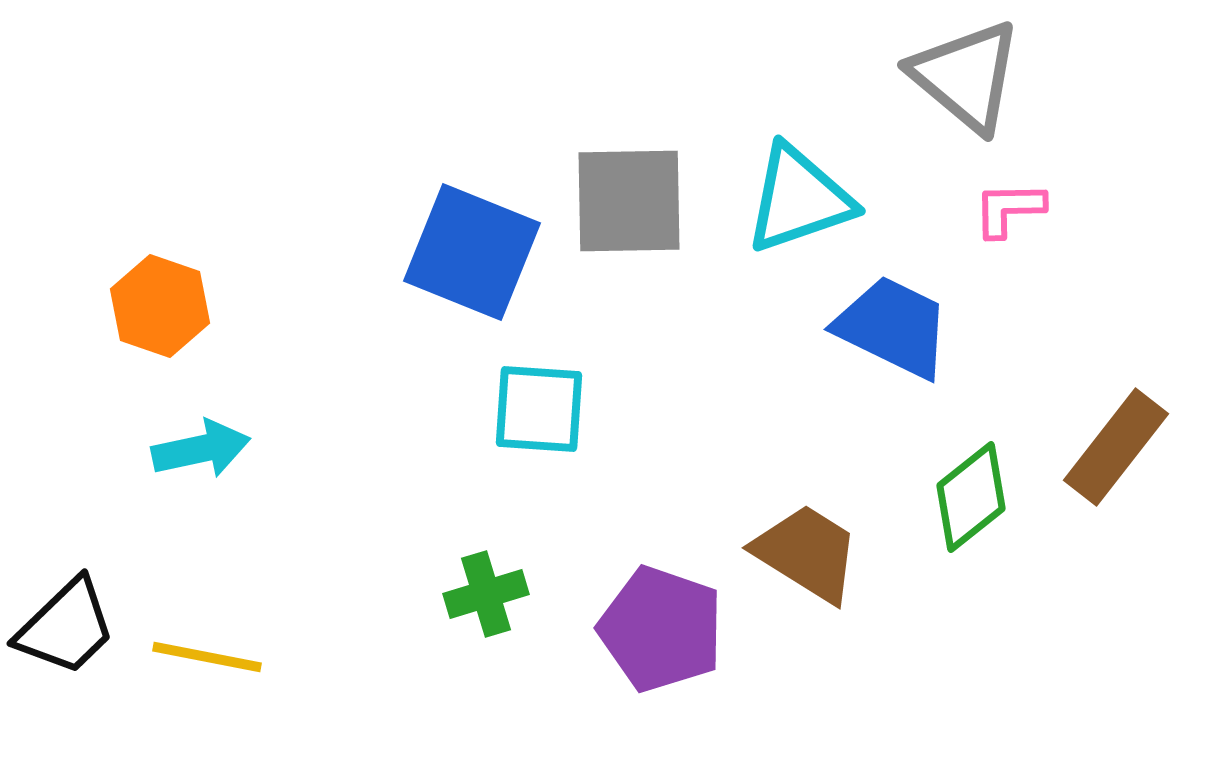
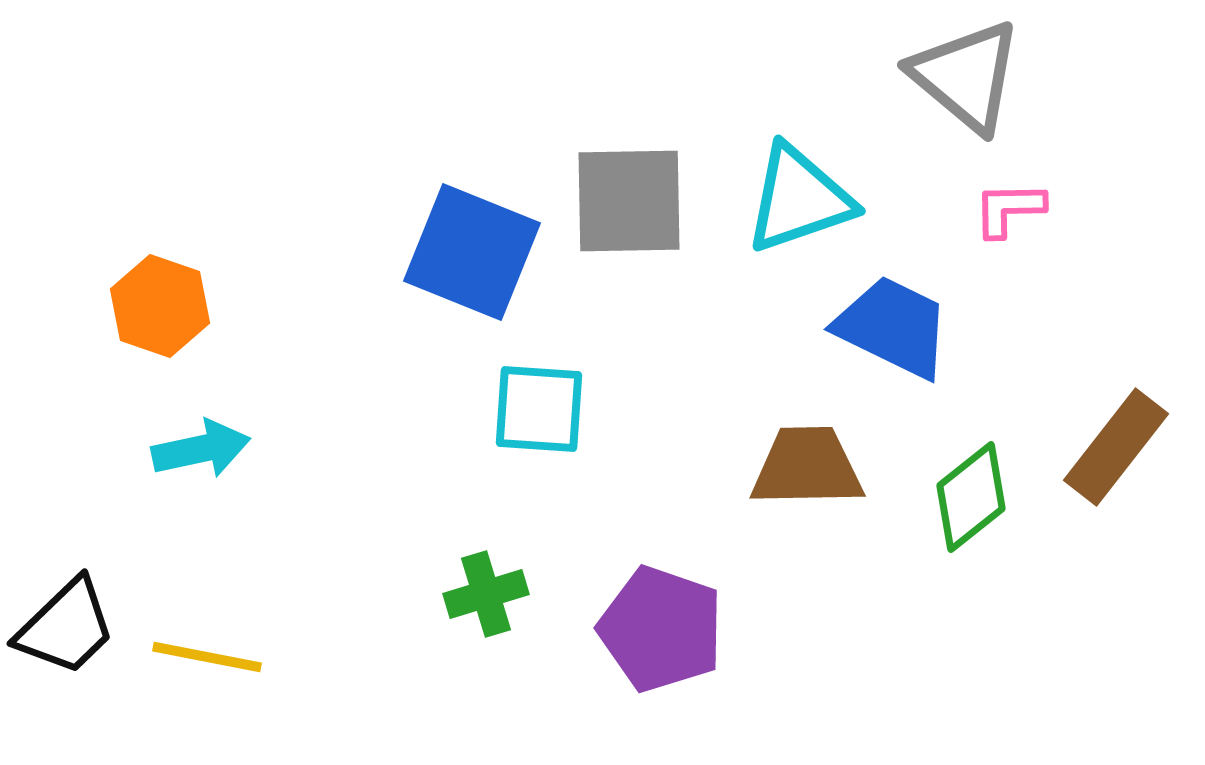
brown trapezoid: moved 86 px up; rotated 33 degrees counterclockwise
